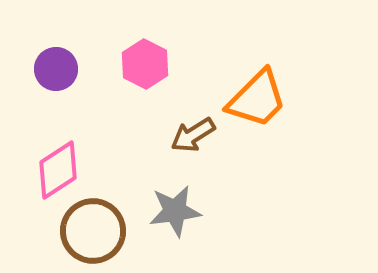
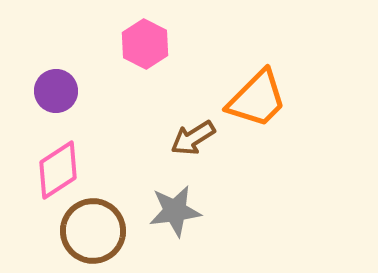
pink hexagon: moved 20 px up
purple circle: moved 22 px down
brown arrow: moved 3 px down
